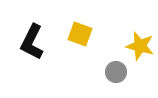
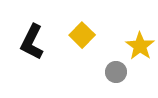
yellow square: moved 2 px right, 1 px down; rotated 25 degrees clockwise
yellow star: rotated 20 degrees clockwise
